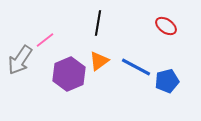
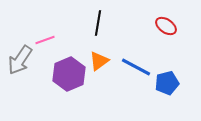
pink line: rotated 18 degrees clockwise
blue pentagon: moved 2 px down
